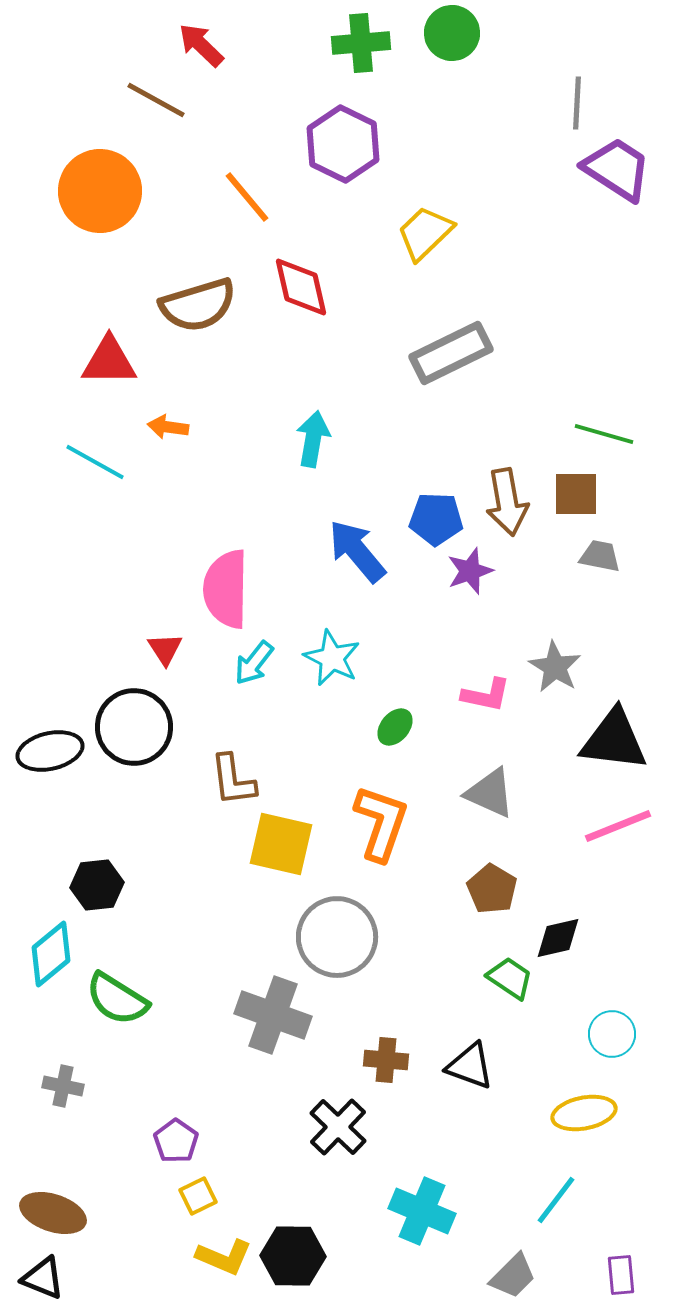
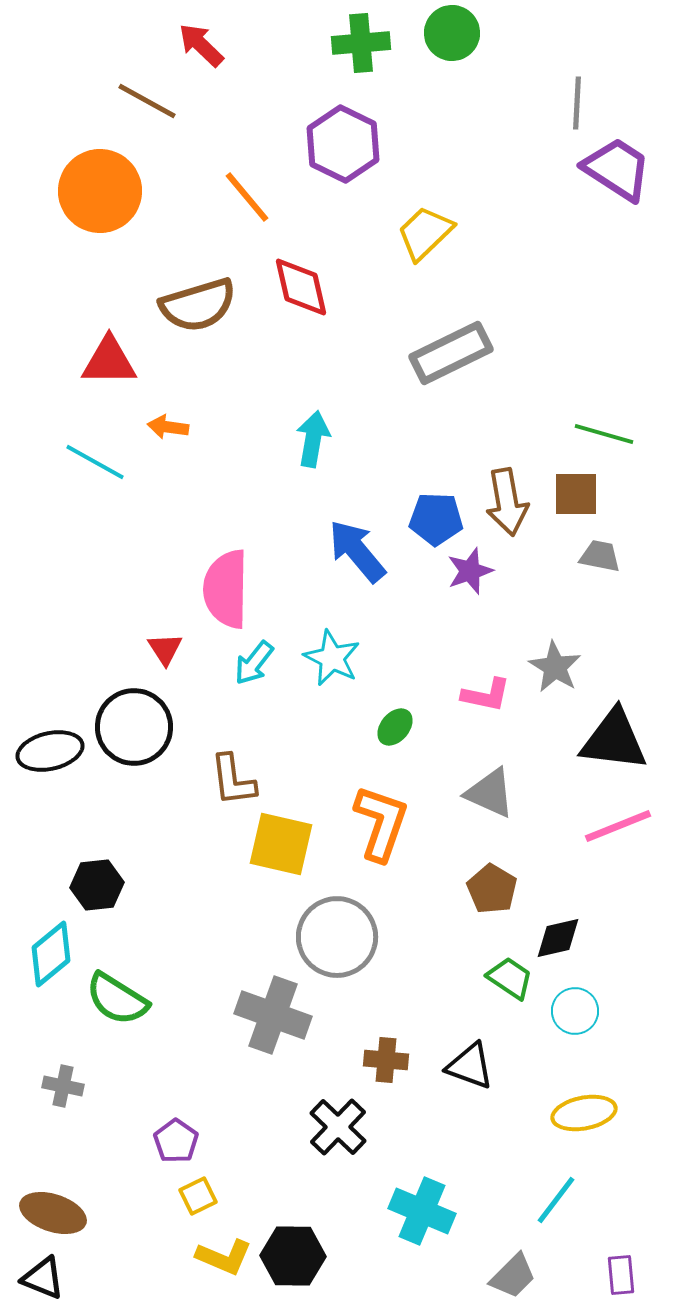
brown line at (156, 100): moved 9 px left, 1 px down
cyan circle at (612, 1034): moved 37 px left, 23 px up
